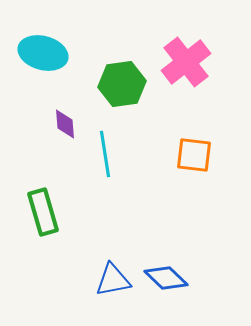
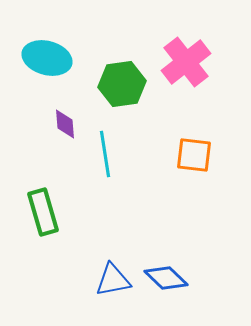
cyan ellipse: moved 4 px right, 5 px down
